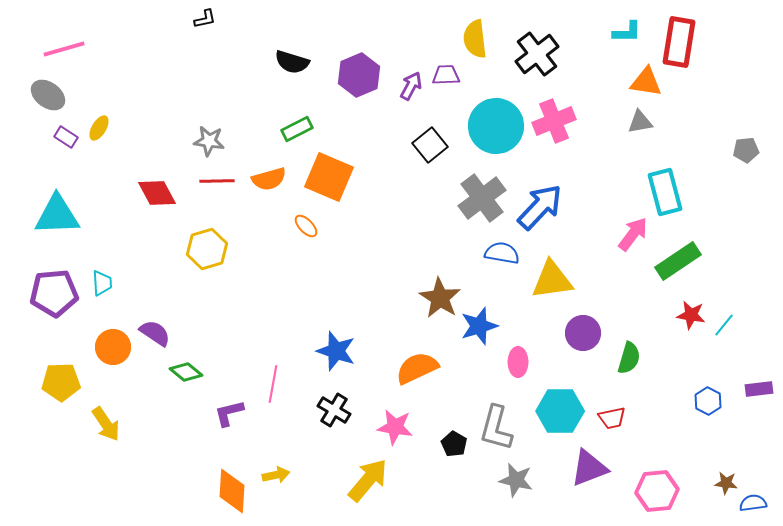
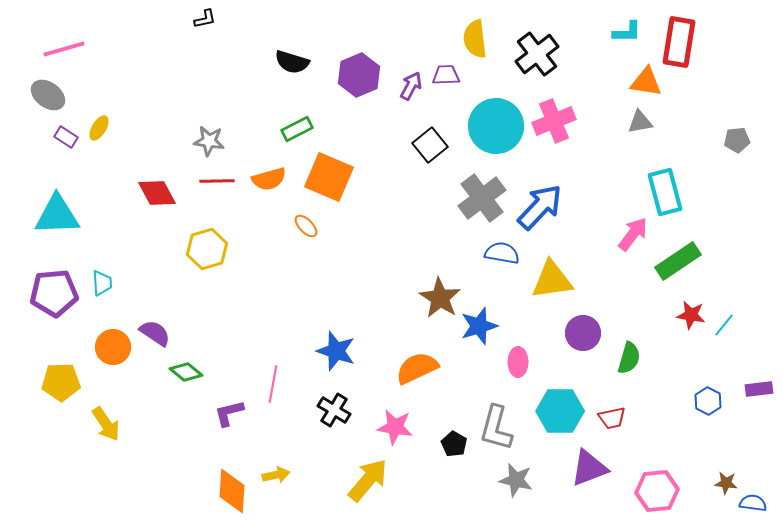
gray pentagon at (746, 150): moved 9 px left, 10 px up
blue semicircle at (753, 503): rotated 16 degrees clockwise
